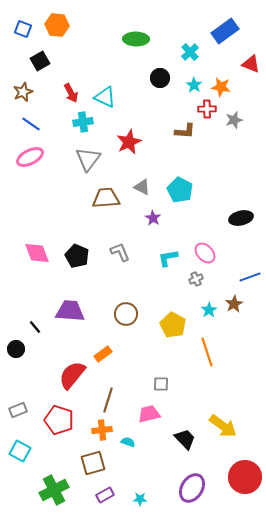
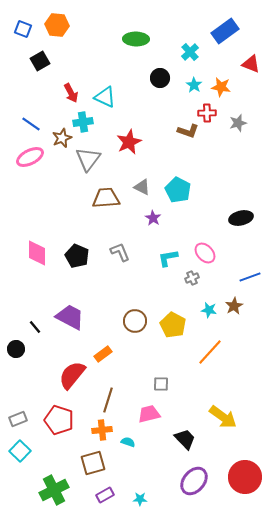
brown star at (23, 92): moved 39 px right, 46 px down
red cross at (207, 109): moved 4 px down
gray star at (234, 120): moved 4 px right, 3 px down
brown L-shape at (185, 131): moved 3 px right; rotated 15 degrees clockwise
cyan pentagon at (180, 190): moved 2 px left
pink diamond at (37, 253): rotated 20 degrees clockwise
gray cross at (196, 279): moved 4 px left, 1 px up
brown star at (234, 304): moved 2 px down
cyan star at (209, 310): rotated 28 degrees counterclockwise
purple trapezoid at (70, 311): moved 6 px down; rotated 24 degrees clockwise
brown circle at (126, 314): moved 9 px right, 7 px down
orange line at (207, 352): moved 3 px right; rotated 60 degrees clockwise
gray rectangle at (18, 410): moved 9 px down
yellow arrow at (223, 426): moved 9 px up
cyan square at (20, 451): rotated 15 degrees clockwise
purple ellipse at (192, 488): moved 2 px right, 7 px up; rotated 8 degrees clockwise
